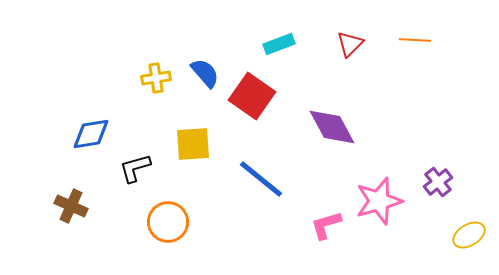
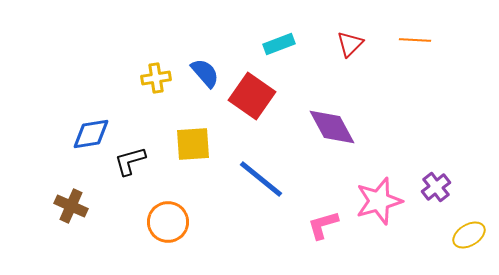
black L-shape: moved 5 px left, 7 px up
purple cross: moved 2 px left, 5 px down
pink L-shape: moved 3 px left
